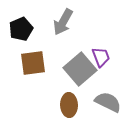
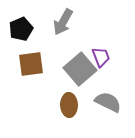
brown square: moved 2 px left, 1 px down
